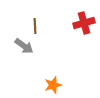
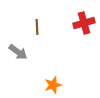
brown line: moved 2 px right, 1 px down
gray arrow: moved 6 px left, 6 px down
